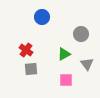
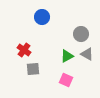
red cross: moved 2 px left
green triangle: moved 3 px right, 2 px down
gray triangle: moved 10 px up; rotated 24 degrees counterclockwise
gray square: moved 2 px right
pink square: rotated 24 degrees clockwise
